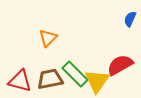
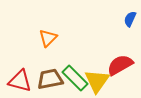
green rectangle: moved 4 px down
